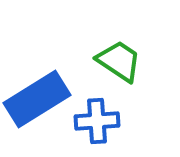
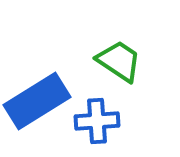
blue rectangle: moved 2 px down
